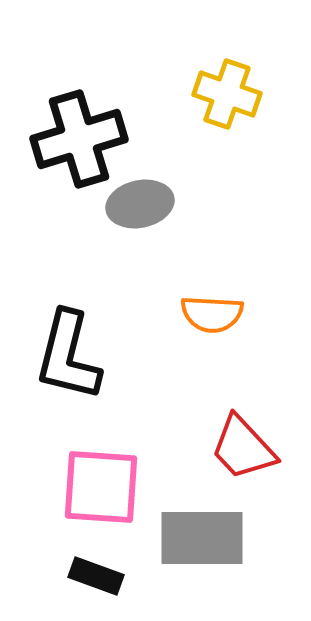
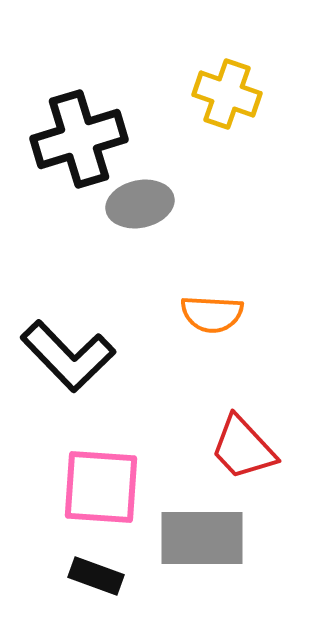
black L-shape: rotated 58 degrees counterclockwise
